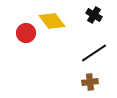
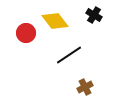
yellow diamond: moved 3 px right
black line: moved 25 px left, 2 px down
brown cross: moved 5 px left, 5 px down; rotated 21 degrees counterclockwise
